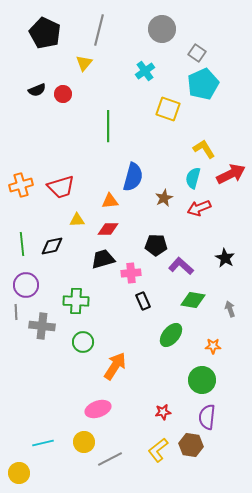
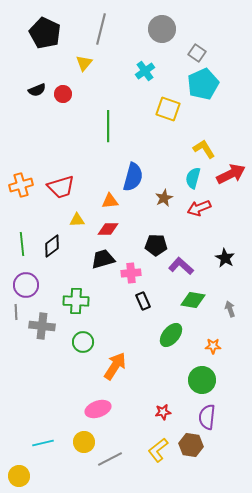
gray line at (99, 30): moved 2 px right, 1 px up
black diamond at (52, 246): rotated 25 degrees counterclockwise
yellow circle at (19, 473): moved 3 px down
